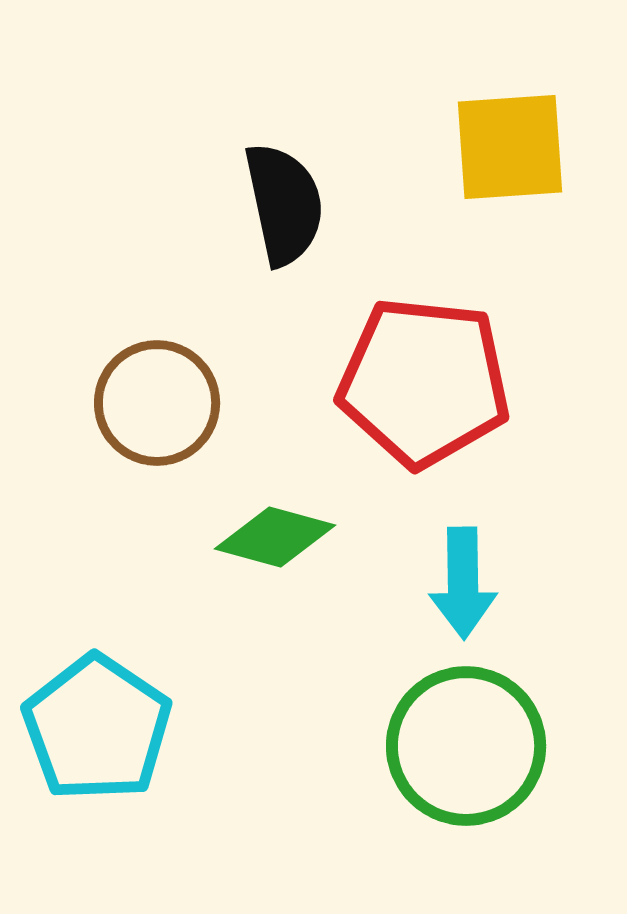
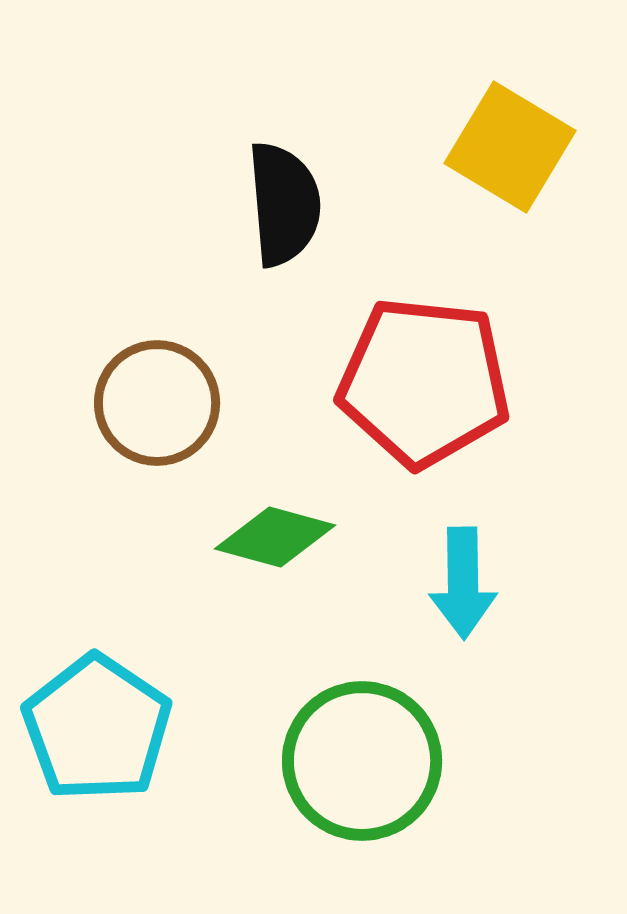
yellow square: rotated 35 degrees clockwise
black semicircle: rotated 7 degrees clockwise
green circle: moved 104 px left, 15 px down
